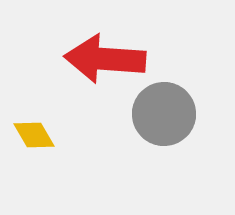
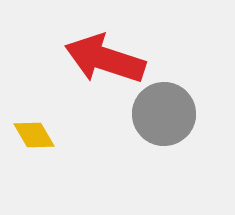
red arrow: rotated 14 degrees clockwise
